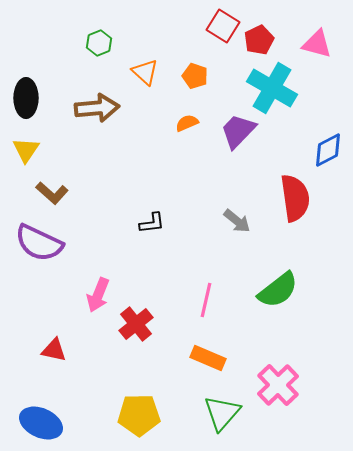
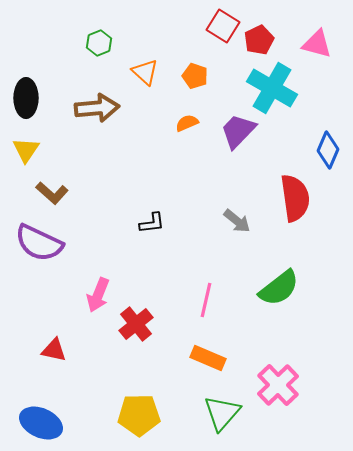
blue diamond: rotated 39 degrees counterclockwise
green semicircle: moved 1 px right, 2 px up
